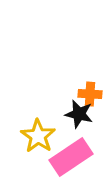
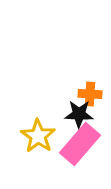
black star: rotated 12 degrees counterclockwise
pink rectangle: moved 9 px right, 13 px up; rotated 15 degrees counterclockwise
